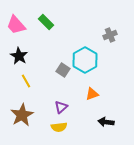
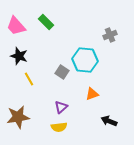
pink trapezoid: moved 1 px down
black star: rotated 12 degrees counterclockwise
cyan hexagon: rotated 25 degrees counterclockwise
gray square: moved 1 px left, 2 px down
yellow line: moved 3 px right, 2 px up
brown star: moved 4 px left, 2 px down; rotated 20 degrees clockwise
black arrow: moved 3 px right, 1 px up; rotated 14 degrees clockwise
